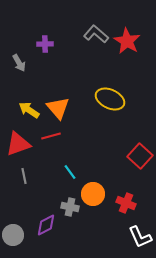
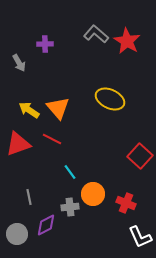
red line: moved 1 px right, 3 px down; rotated 42 degrees clockwise
gray line: moved 5 px right, 21 px down
gray cross: rotated 18 degrees counterclockwise
gray circle: moved 4 px right, 1 px up
